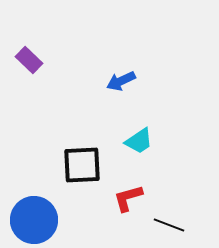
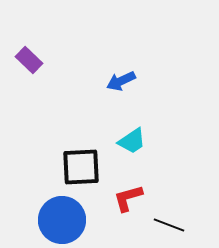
cyan trapezoid: moved 7 px left
black square: moved 1 px left, 2 px down
blue circle: moved 28 px right
